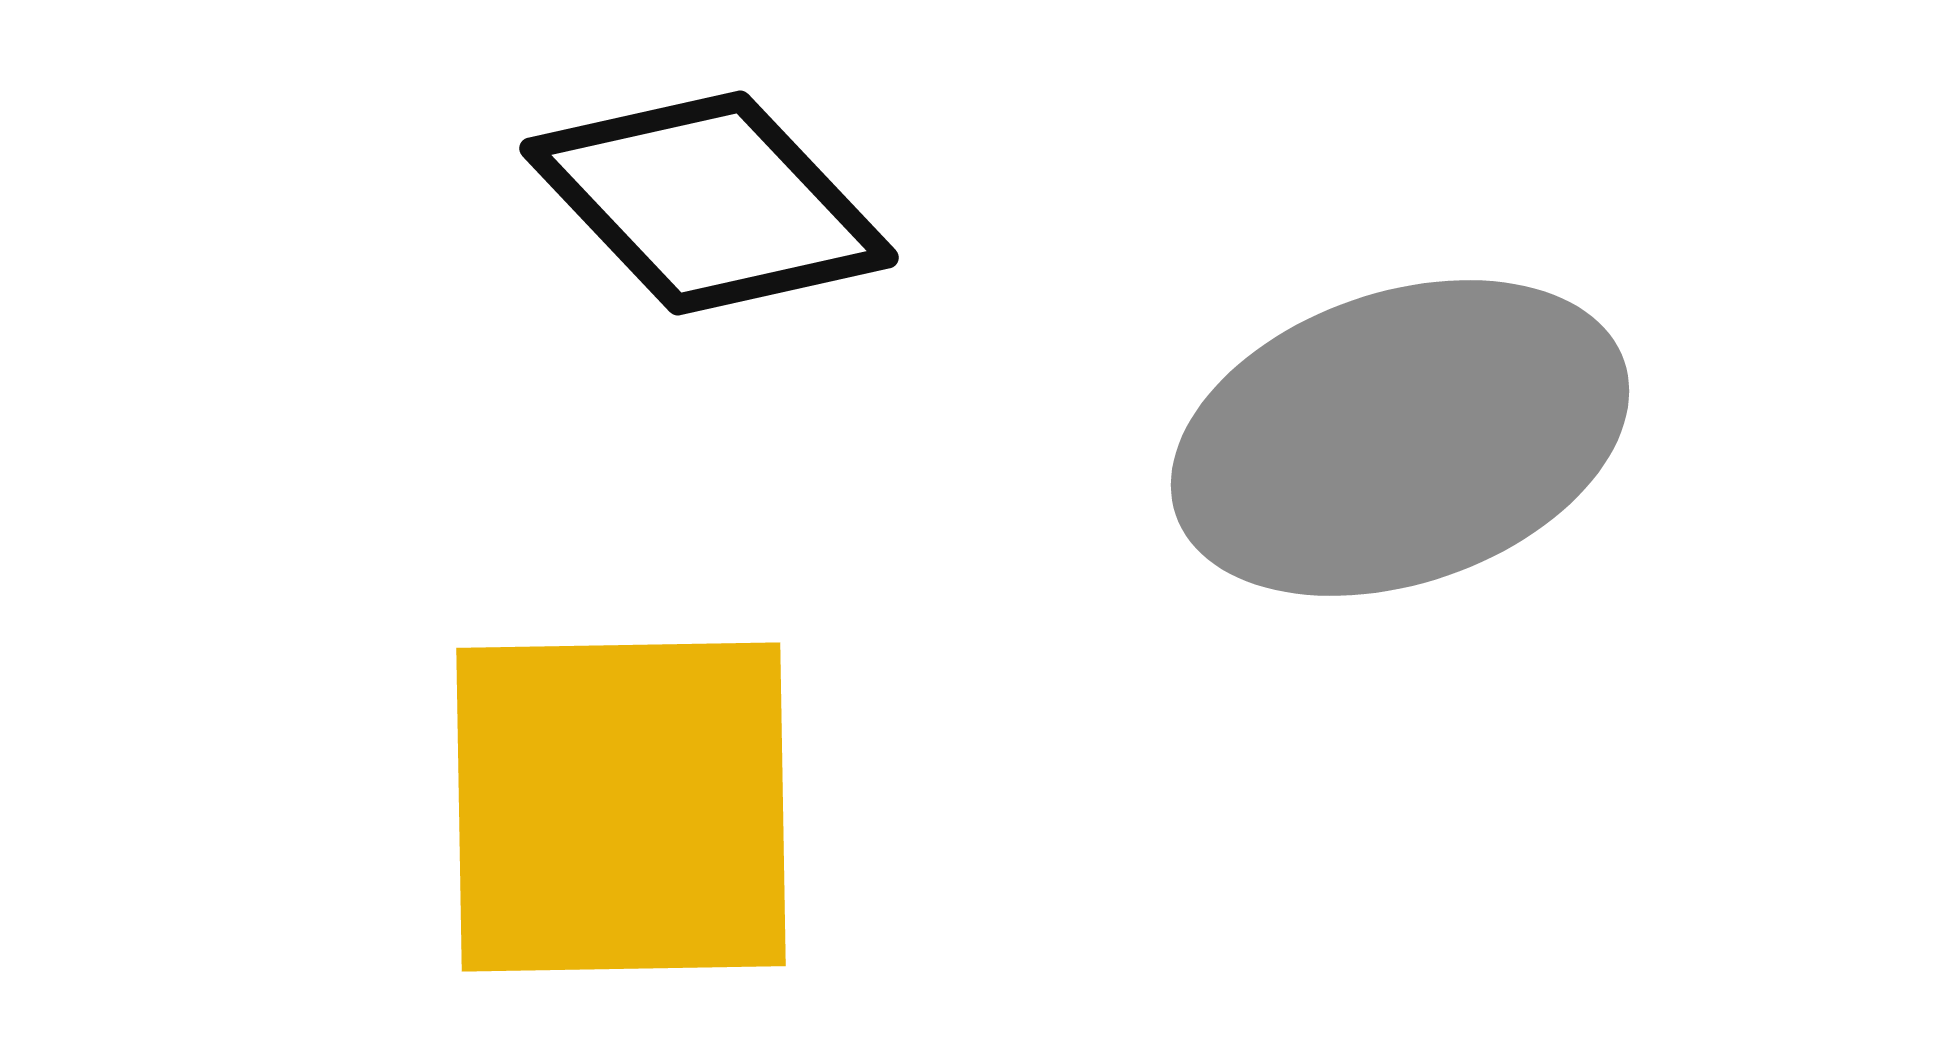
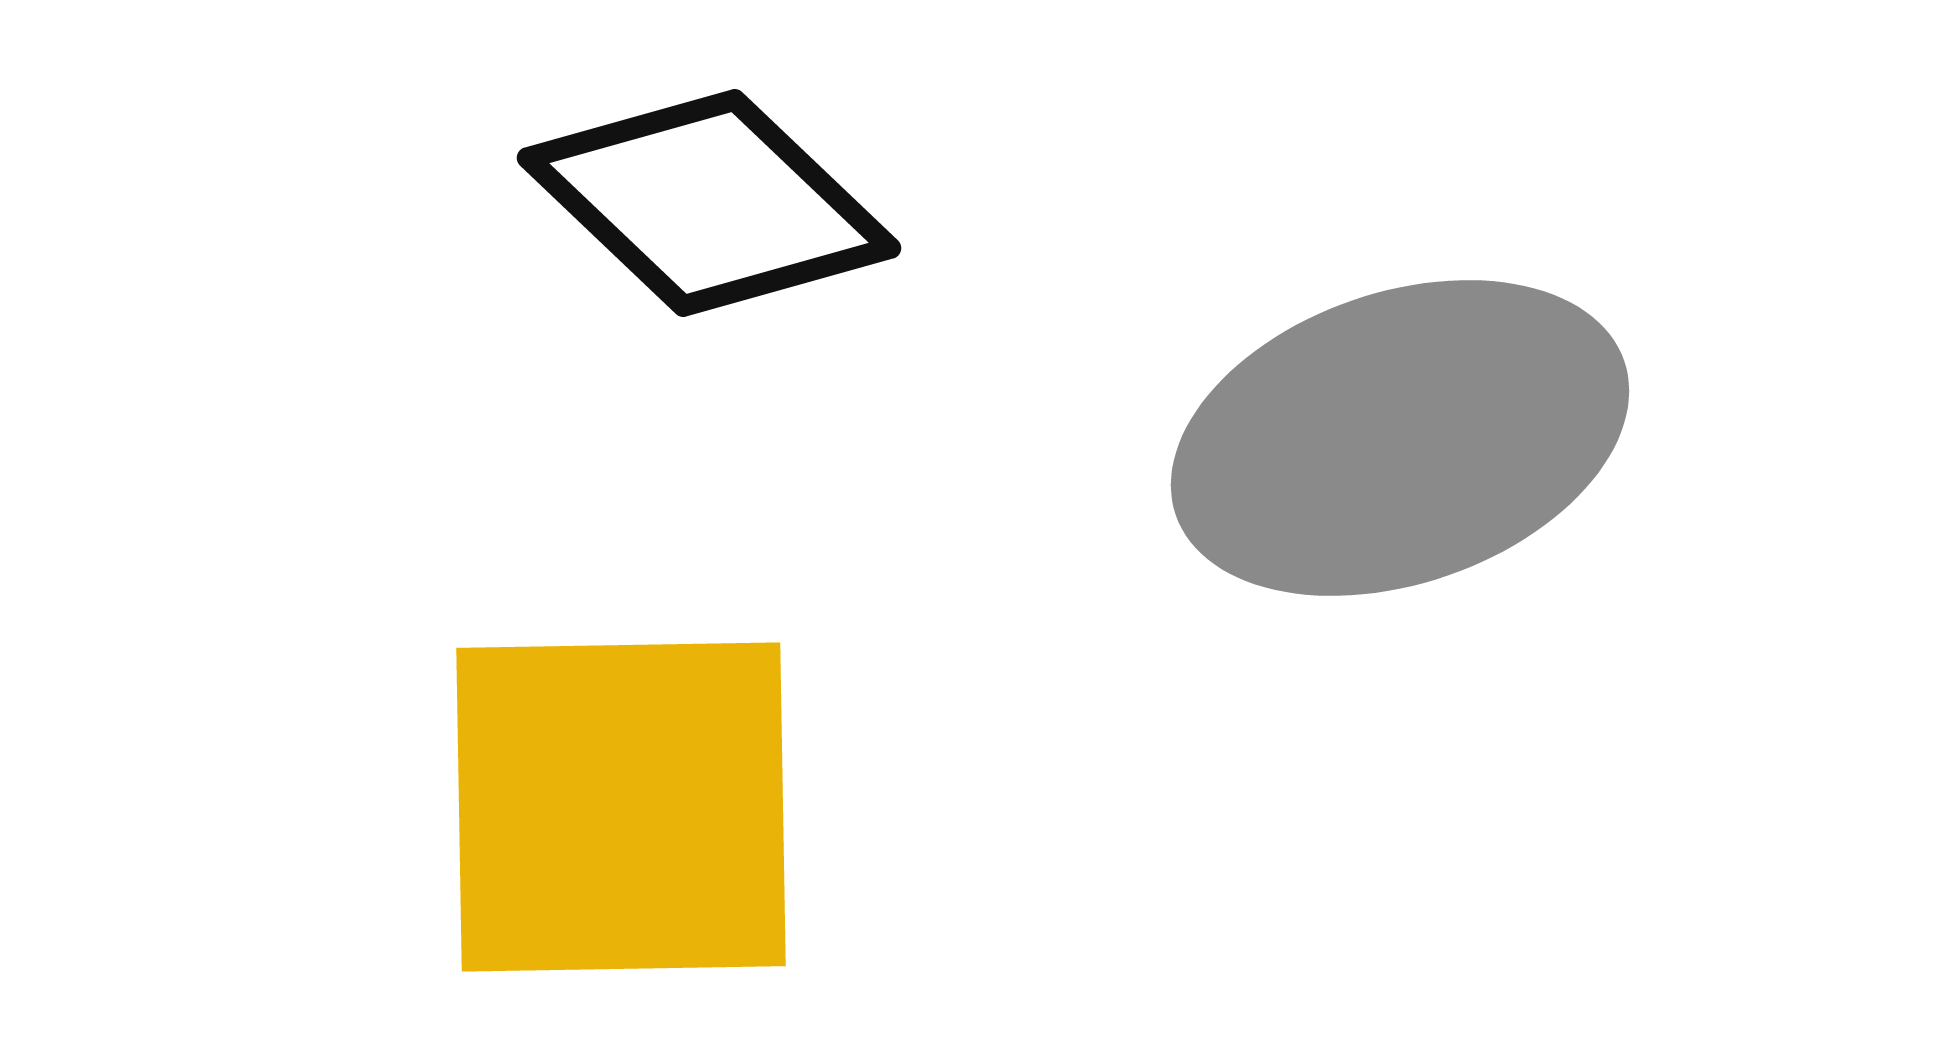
black diamond: rotated 3 degrees counterclockwise
